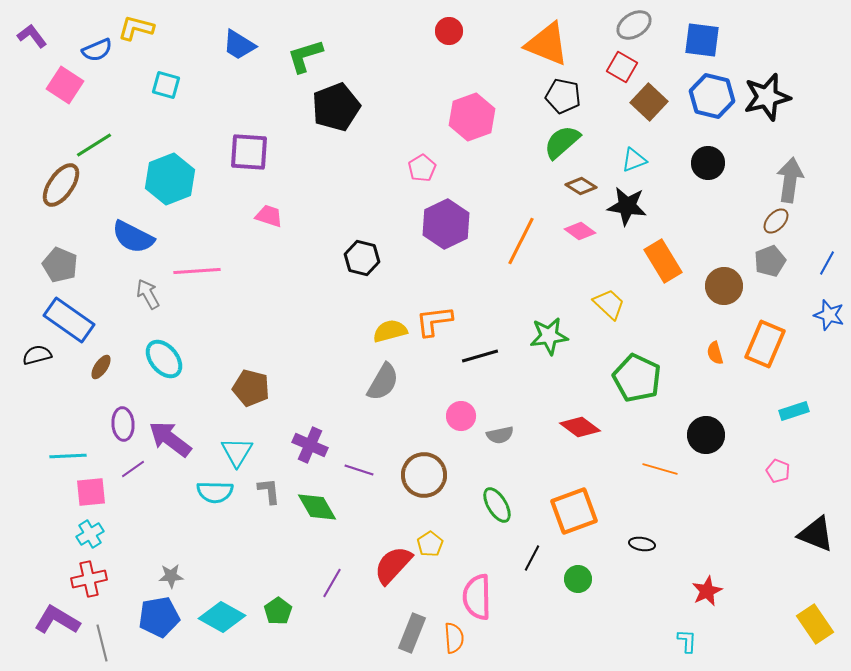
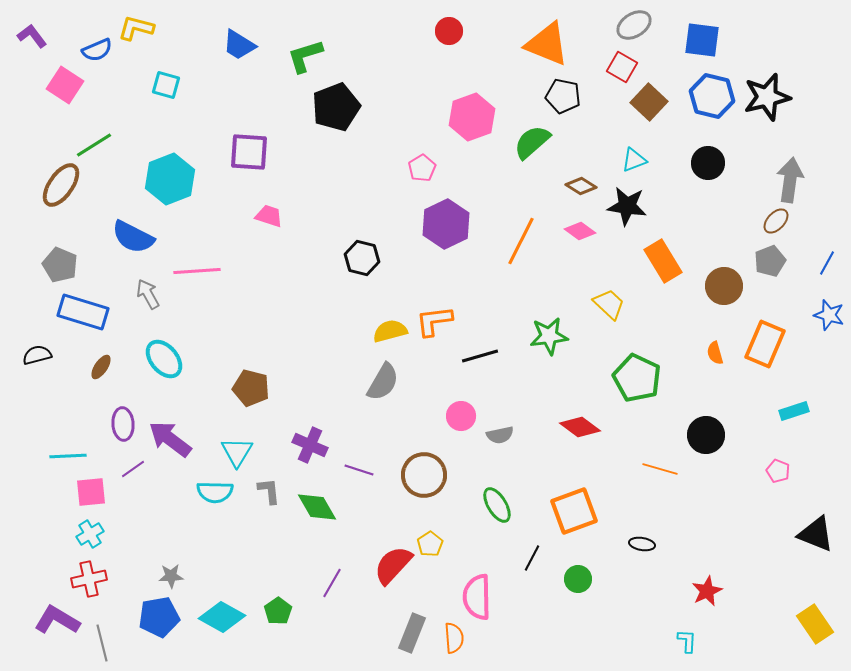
green semicircle at (562, 142): moved 30 px left
blue rectangle at (69, 320): moved 14 px right, 8 px up; rotated 18 degrees counterclockwise
